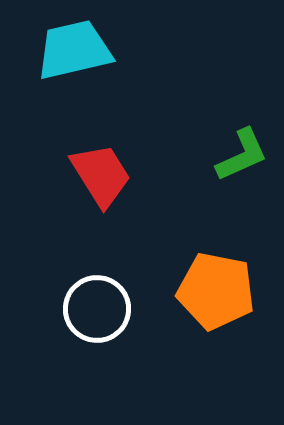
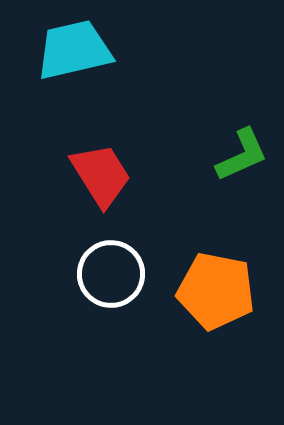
white circle: moved 14 px right, 35 px up
